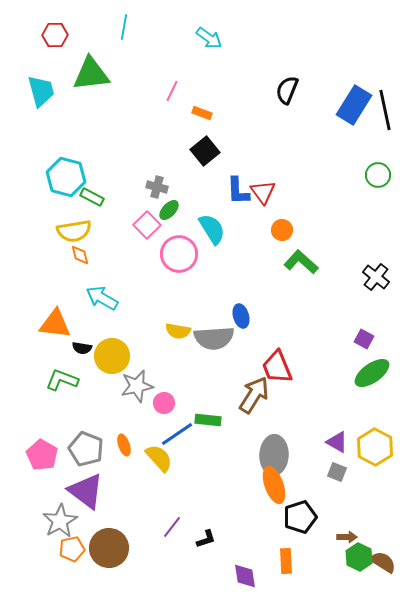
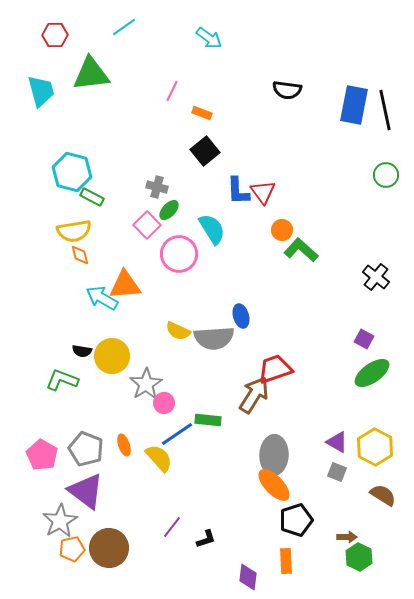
cyan line at (124, 27): rotated 45 degrees clockwise
black semicircle at (287, 90): rotated 104 degrees counterclockwise
blue rectangle at (354, 105): rotated 21 degrees counterclockwise
green circle at (378, 175): moved 8 px right
cyan hexagon at (66, 177): moved 6 px right, 5 px up
green L-shape at (301, 262): moved 12 px up
orange triangle at (55, 324): moved 70 px right, 39 px up; rotated 12 degrees counterclockwise
yellow semicircle at (178, 331): rotated 15 degrees clockwise
black semicircle at (82, 348): moved 3 px down
red trapezoid at (277, 367): moved 2 px left, 2 px down; rotated 93 degrees clockwise
gray star at (137, 386): moved 9 px right, 2 px up; rotated 20 degrees counterclockwise
orange ellipse at (274, 485): rotated 24 degrees counterclockwise
black pentagon at (300, 517): moved 4 px left, 3 px down
brown semicircle at (383, 562): moved 67 px up
purple diamond at (245, 576): moved 3 px right, 1 px down; rotated 16 degrees clockwise
